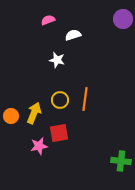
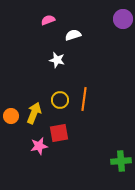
orange line: moved 1 px left
green cross: rotated 12 degrees counterclockwise
